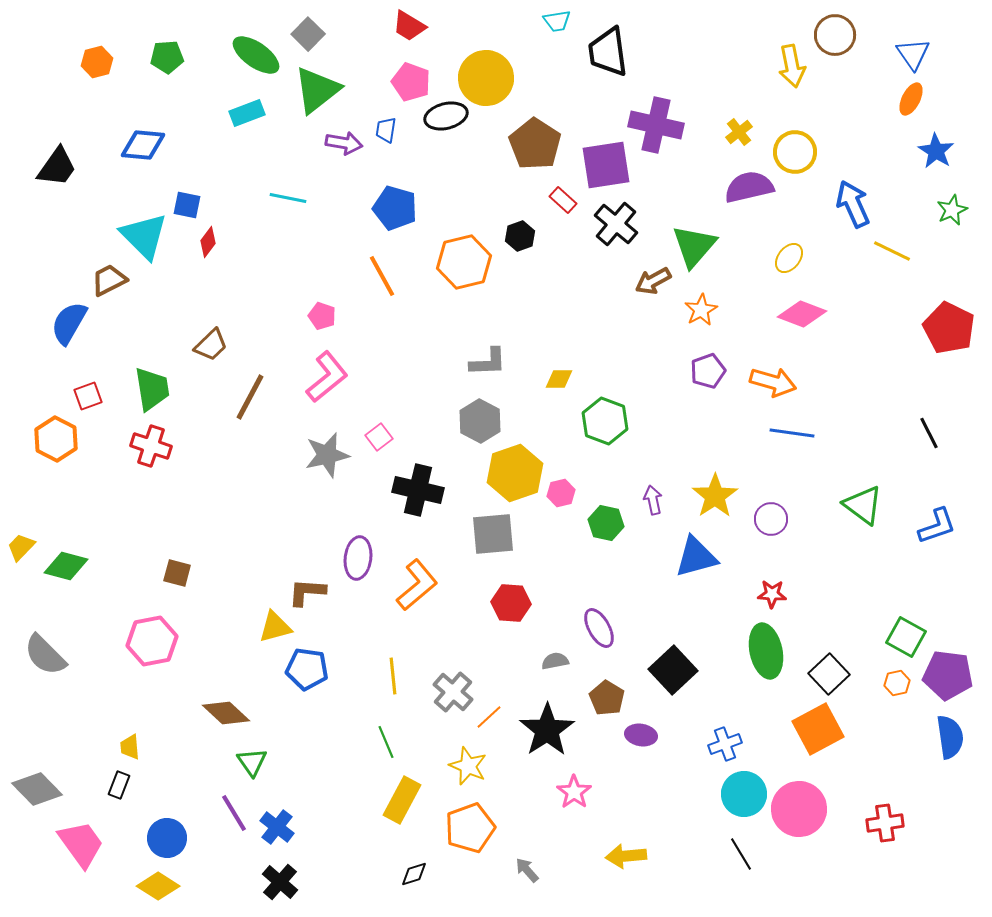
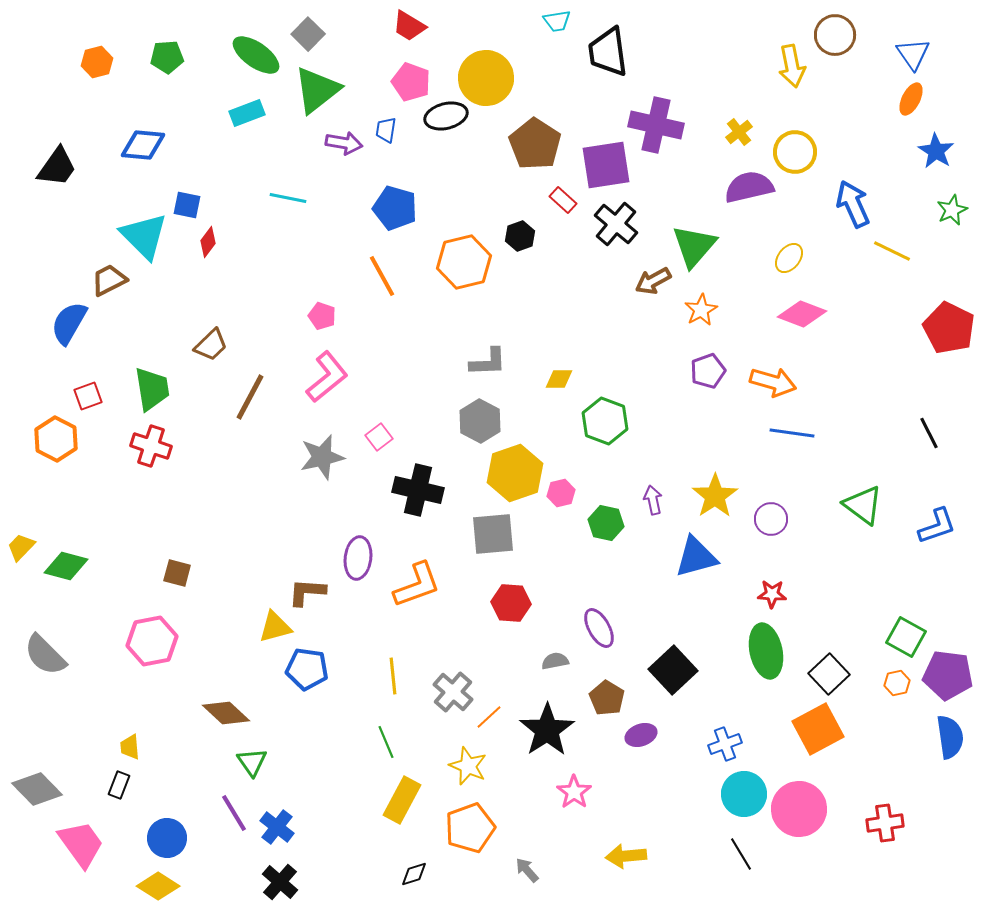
gray star at (327, 455): moved 5 px left, 2 px down
orange L-shape at (417, 585): rotated 20 degrees clockwise
purple ellipse at (641, 735): rotated 28 degrees counterclockwise
